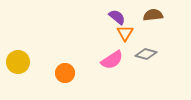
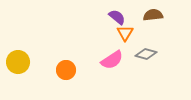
orange circle: moved 1 px right, 3 px up
